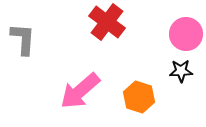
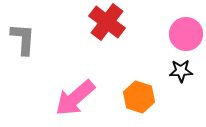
pink arrow: moved 5 px left, 7 px down
